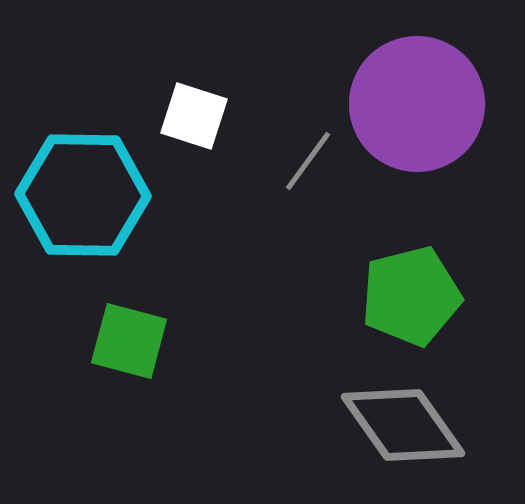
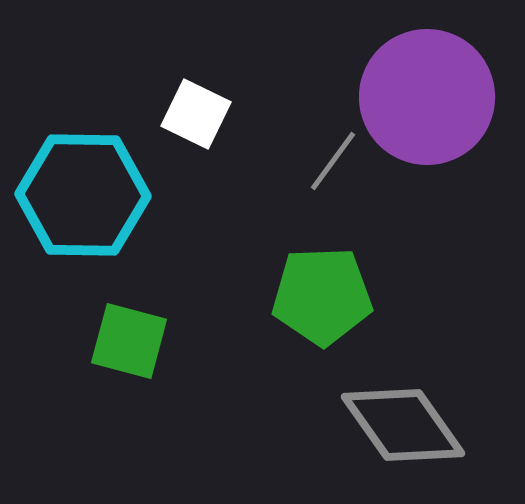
purple circle: moved 10 px right, 7 px up
white square: moved 2 px right, 2 px up; rotated 8 degrees clockwise
gray line: moved 25 px right
green pentagon: moved 89 px left; rotated 12 degrees clockwise
